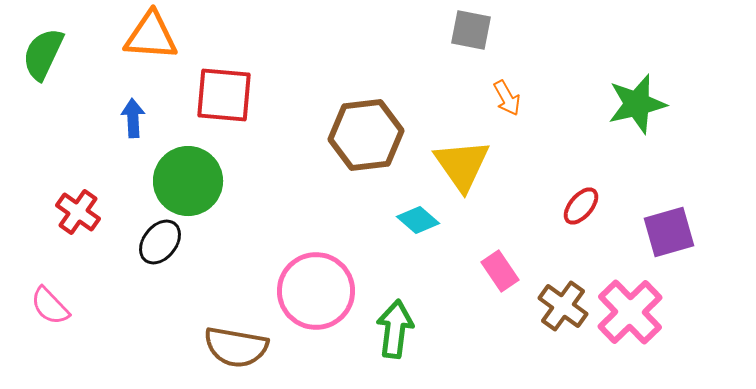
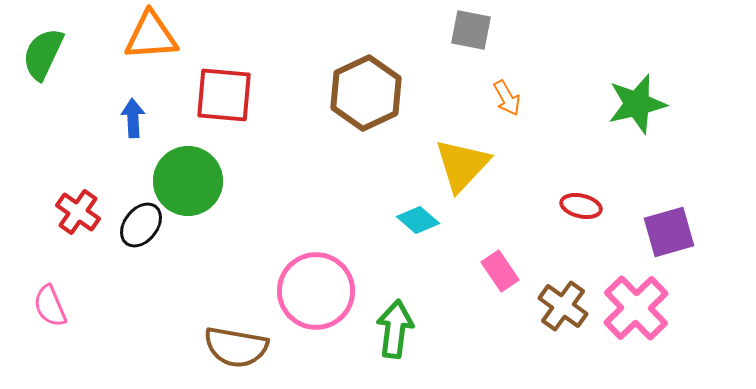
orange triangle: rotated 8 degrees counterclockwise
brown hexagon: moved 42 px up; rotated 18 degrees counterclockwise
yellow triangle: rotated 18 degrees clockwise
red ellipse: rotated 63 degrees clockwise
black ellipse: moved 19 px left, 17 px up
pink semicircle: rotated 21 degrees clockwise
pink cross: moved 6 px right, 4 px up
